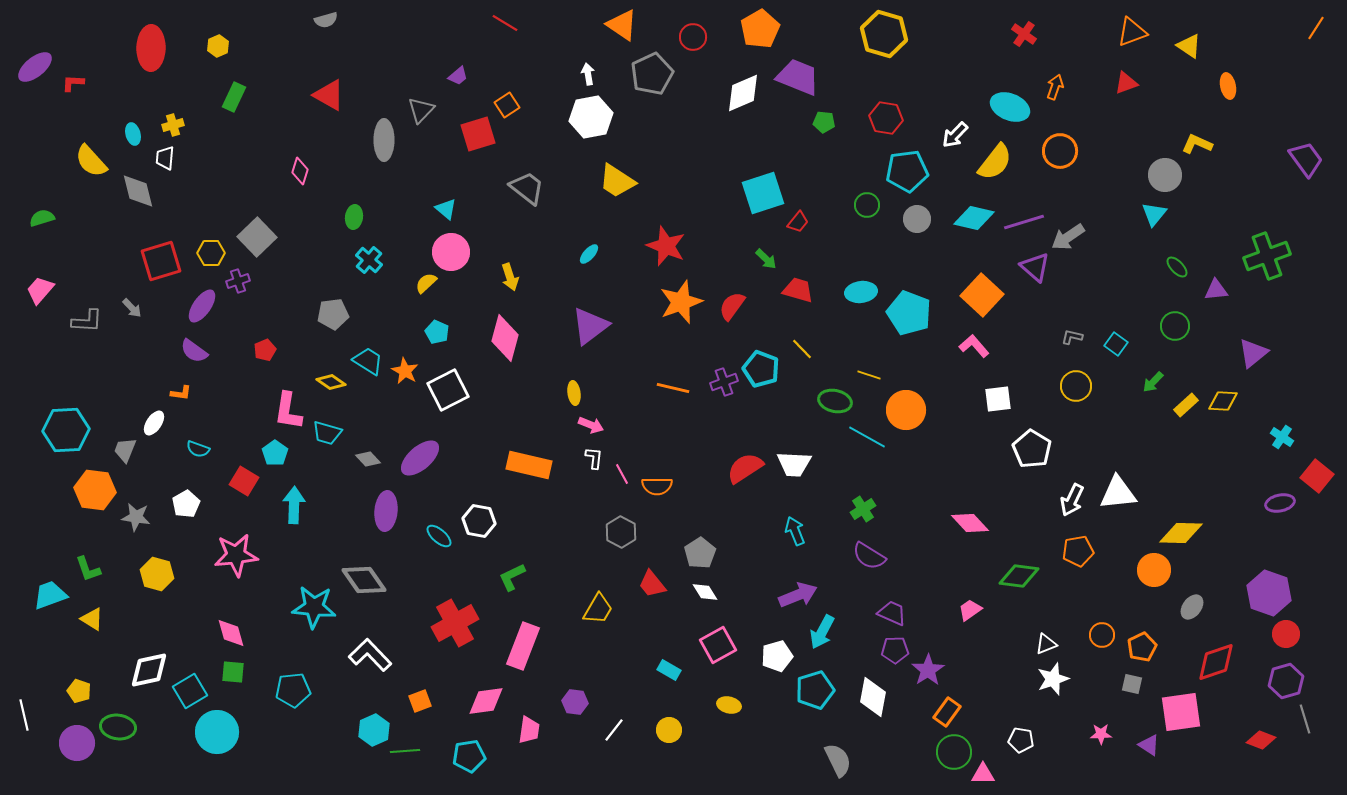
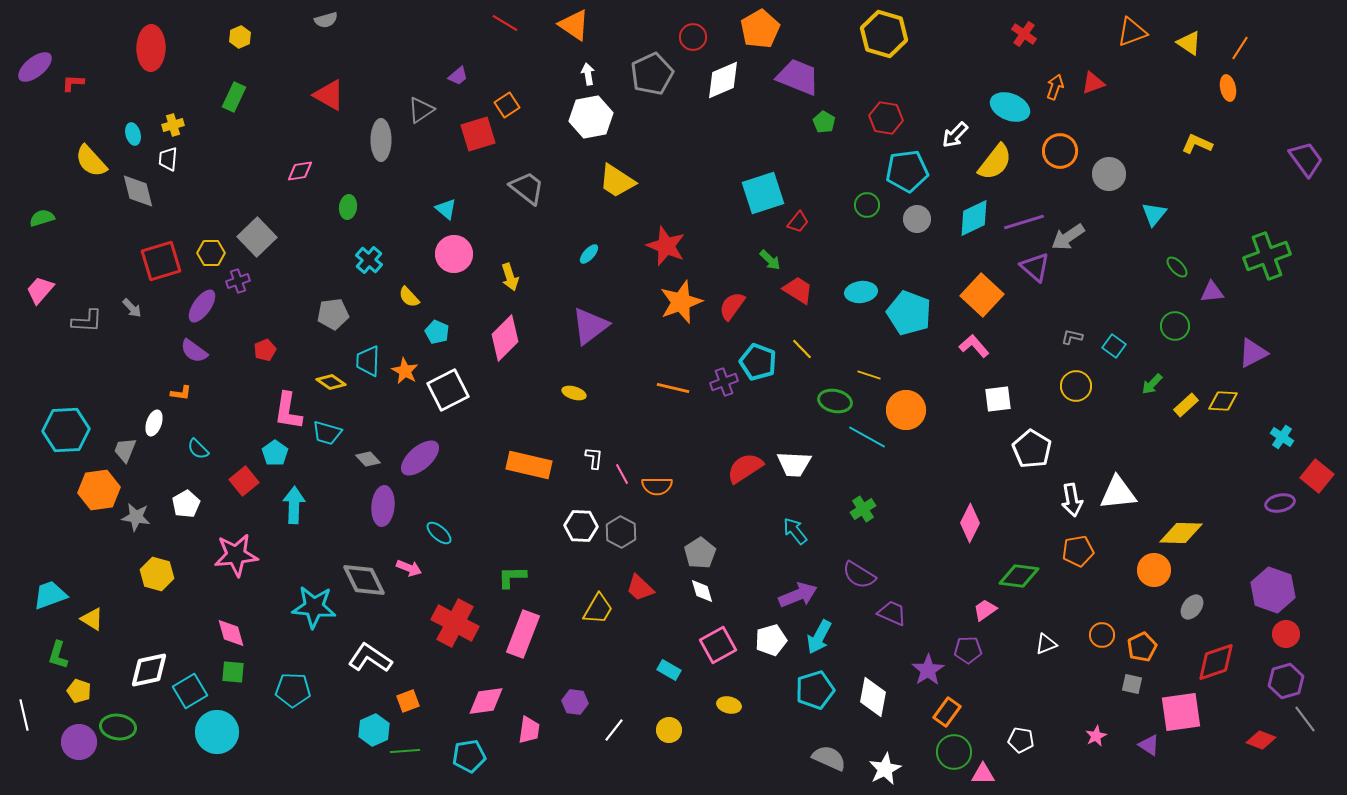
orange triangle at (622, 25): moved 48 px left
orange line at (1316, 28): moved 76 px left, 20 px down
yellow hexagon at (218, 46): moved 22 px right, 9 px up
yellow triangle at (1189, 46): moved 3 px up
red triangle at (1126, 83): moved 33 px left
orange ellipse at (1228, 86): moved 2 px down
white diamond at (743, 93): moved 20 px left, 13 px up
gray triangle at (421, 110): rotated 12 degrees clockwise
green pentagon at (824, 122): rotated 25 degrees clockwise
gray ellipse at (384, 140): moved 3 px left
white trapezoid at (165, 158): moved 3 px right, 1 px down
pink diamond at (300, 171): rotated 64 degrees clockwise
gray circle at (1165, 175): moved 56 px left, 1 px up
green ellipse at (354, 217): moved 6 px left, 10 px up
cyan diamond at (974, 218): rotated 39 degrees counterclockwise
pink circle at (451, 252): moved 3 px right, 2 px down
green arrow at (766, 259): moved 4 px right, 1 px down
yellow semicircle at (426, 283): moved 17 px left, 14 px down; rotated 90 degrees counterclockwise
red trapezoid at (798, 290): rotated 16 degrees clockwise
purple triangle at (1216, 290): moved 4 px left, 2 px down
pink diamond at (505, 338): rotated 30 degrees clockwise
cyan square at (1116, 344): moved 2 px left, 2 px down
purple triangle at (1253, 353): rotated 12 degrees clockwise
cyan trapezoid at (368, 361): rotated 120 degrees counterclockwise
cyan pentagon at (761, 369): moved 3 px left, 7 px up
green arrow at (1153, 382): moved 1 px left, 2 px down
yellow ellipse at (574, 393): rotated 65 degrees counterclockwise
white ellipse at (154, 423): rotated 15 degrees counterclockwise
pink arrow at (591, 425): moved 182 px left, 143 px down
cyan semicircle at (198, 449): rotated 25 degrees clockwise
red square at (244, 481): rotated 20 degrees clockwise
orange hexagon at (95, 490): moved 4 px right; rotated 15 degrees counterclockwise
white arrow at (1072, 500): rotated 36 degrees counterclockwise
purple ellipse at (386, 511): moved 3 px left, 5 px up
white hexagon at (479, 521): moved 102 px right, 5 px down; rotated 8 degrees counterclockwise
pink diamond at (970, 523): rotated 69 degrees clockwise
cyan arrow at (795, 531): rotated 16 degrees counterclockwise
cyan ellipse at (439, 536): moved 3 px up
purple semicircle at (869, 556): moved 10 px left, 19 px down
green L-shape at (88, 569): moved 30 px left, 86 px down; rotated 36 degrees clockwise
green L-shape at (512, 577): rotated 24 degrees clockwise
gray diamond at (364, 580): rotated 9 degrees clockwise
red trapezoid at (652, 584): moved 12 px left, 4 px down; rotated 8 degrees counterclockwise
white diamond at (705, 592): moved 3 px left, 1 px up; rotated 16 degrees clockwise
purple hexagon at (1269, 593): moved 4 px right, 3 px up
pink trapezoid at (970, 610): moved 15 px right
red cross at (455, 623): rotated 33 degrees counterclockwise
cyan arrow at (822, 632): moved 3 px left, 5 px down
pink rectangle at (523, 646): moved 12 px up
purple pentagon at (895, 650): moved 73 px right
white L-shape at (370, 655): moved 3 px down; rotated 12 degrees counterclockwise
white pentagon at (777, 656): moved 6 px left, 16 px up
white star at (1053, 679): moved 168 px left, 90 px down; rotated 8 degrees counterclockwise
cyan pentagon at (293, 690): rotated 8 degrees clockwise
orange square at (420, 701): moved 12 px left
gray line at (1305, 719): rotated 20 degrees counterclockwise
pink star at (1101, 734): moved 5 px left, 2 px down; rotated 25 degrees counterclockwise
purple circle at (77, 743): moved 2 px right, 1 px up
gray semicircle at (838, 760): moved 9 px left, 2 px up; rotated 40 degrees counterclockwise
